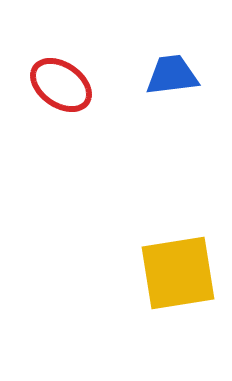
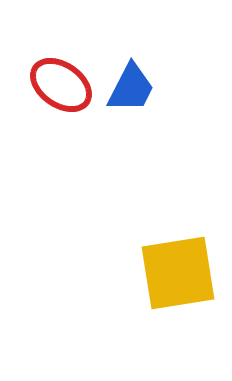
blue trapezoid: moved 41 px left, 13 px down; rotated 124 degrees clockwise
